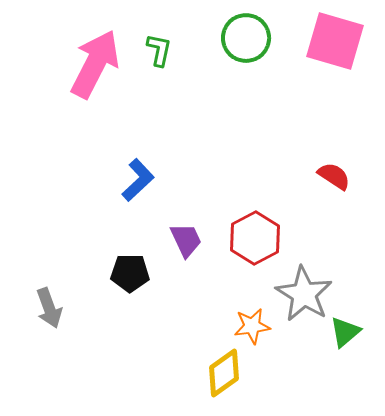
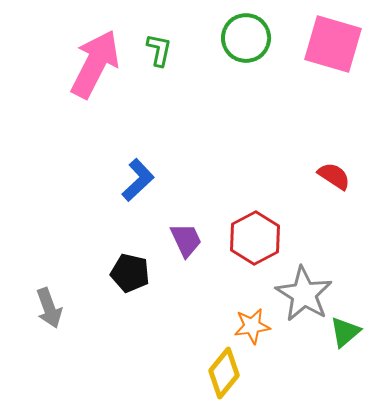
pink square: moved 2 px left, 3 px down
black pentagon: rotated 12 degrees clockwise
yellow diamond: rotated 15 degrees counterclockwise
